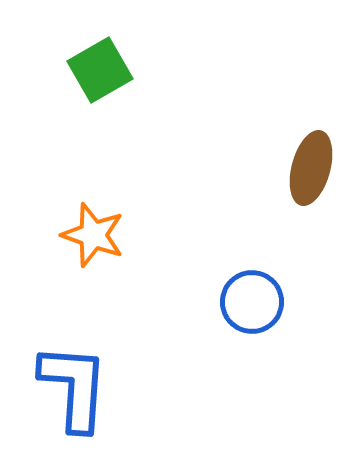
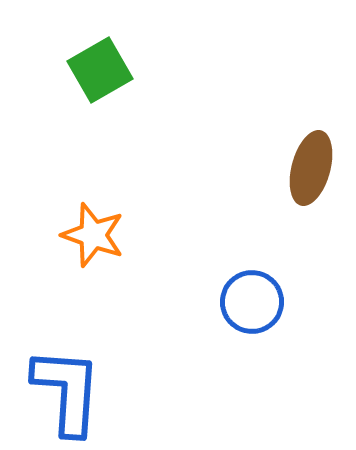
blue L-shape: moved 7 px left, 4 px down
